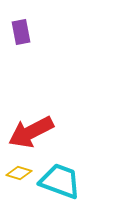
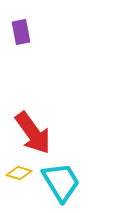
red arrow: moved 2 px right, 1 px down; rotated 99 degrees counterclockwise
cyan trapezoid: moved 1 px right, 1 px down; rotated 39 degrees clockwise
